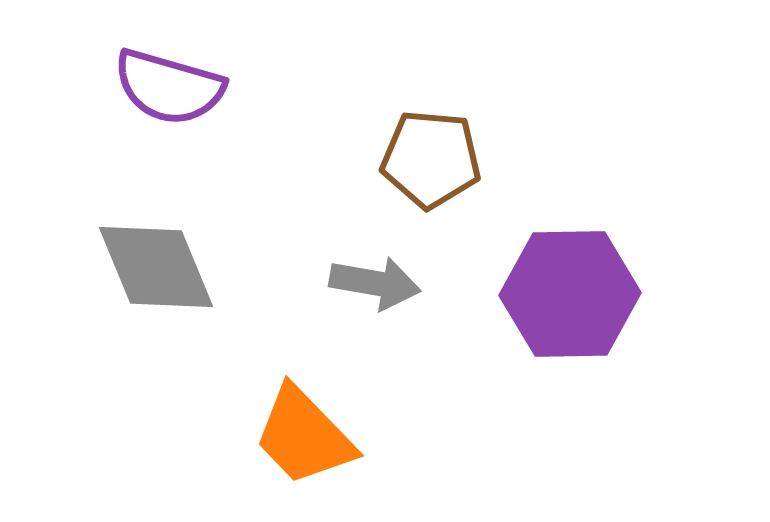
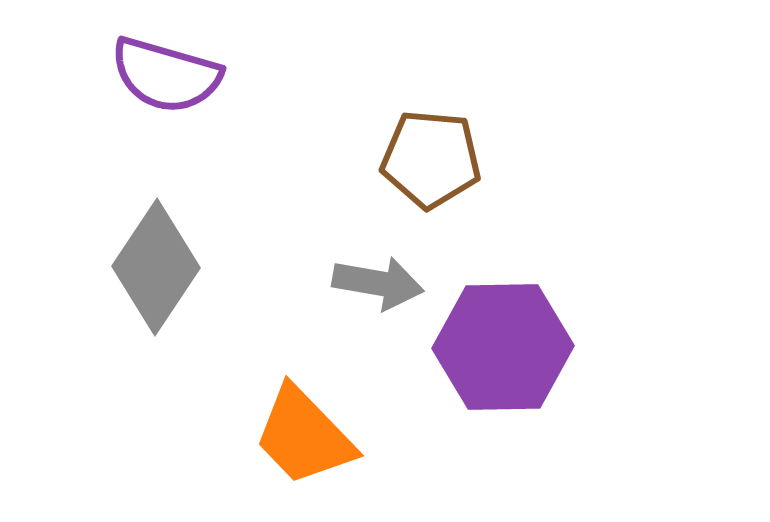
purple semicircle: moved 3 px left, 12 px up
gray diamond: rotated 56 degrees clockwise
gray arrow: moved 3 px right
purple hexagon: moved 67 px left, 53 px down
